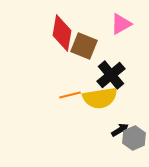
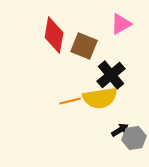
red diamond: moved 8 px left, 2 px down
orange line: moved 6 px down
gray hexagon: rotated 15 degrees clockwise
